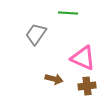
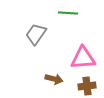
pink triangle: rotated 28 degrees counterclockwise
